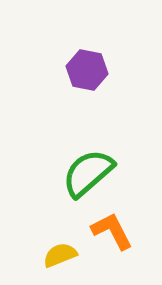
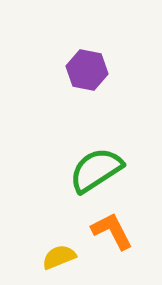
green semicircle: moved 8 px right, 3 px up; rotated 8 degrees clockwise
yellow semicircle: moved 1 px left, 2 px down
